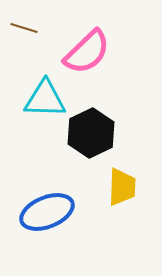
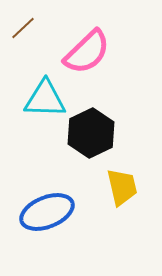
brown line: moved 1 px left; rotated 60 degrees counterclockwise
yellow trapezoid: rotated 15 degrees counterclockwise
